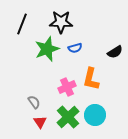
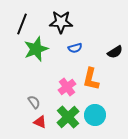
green star: moved 11 px left
pink cross: rotated 12 degrees counterclockwise
red triangle: rotated 32 degrees counterclockwise
